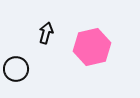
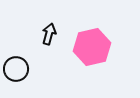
black arrow: moved 3 px right, 1 px down
